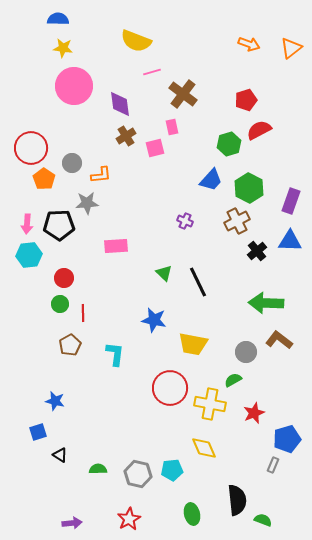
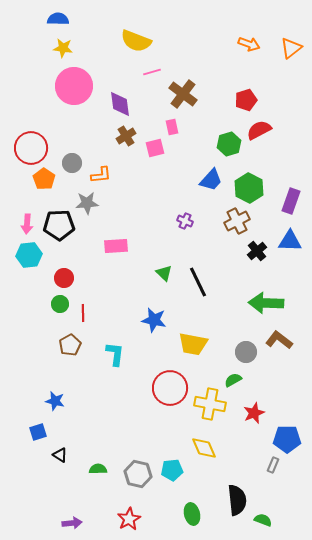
blue pentagon at (287, 439): rotated 16 degrees clockwise
